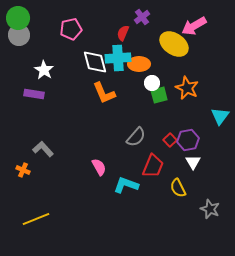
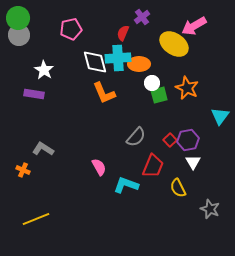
gray L-shape: rotated 15 degrees counterclockwise
